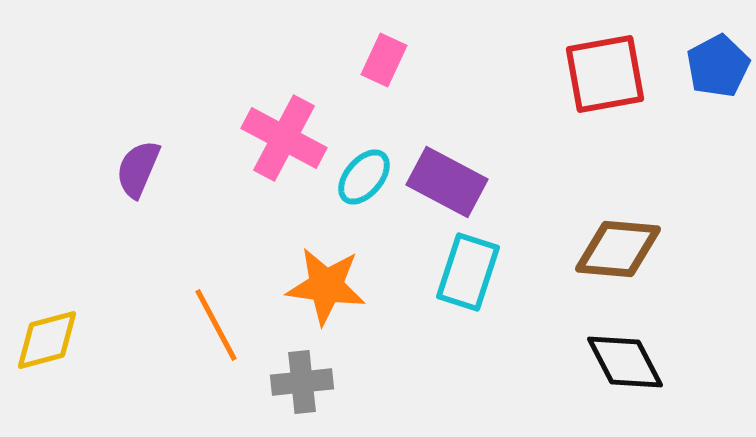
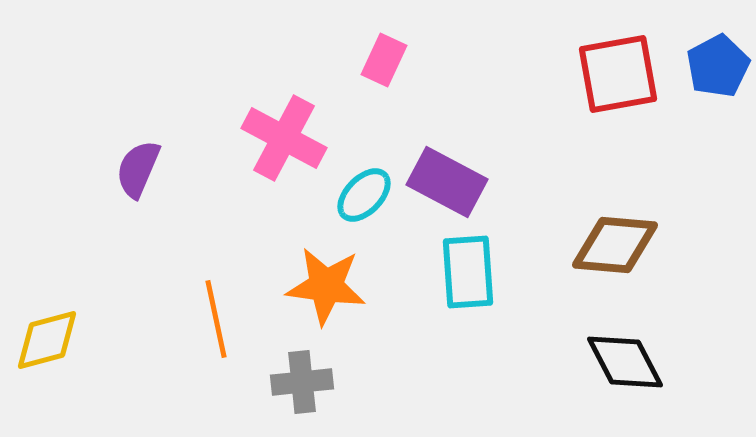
red square: moved 13 px right
cyan ellipse: moved 18 px down; rotated 4 degrees clockwise
brown diamond: moved 3 px left, 4 px up
cyan rectangle: rotated 22 degrees counterclockwise
orange line: moved 6 px up; rotated 16 degrees clockwise
